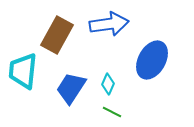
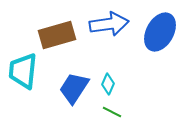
brown rectangle: rotated 45 degrees clockwise
blue ellipse: moved 8 px right, 28 px up
blue trapezoid: moved 3 px right
